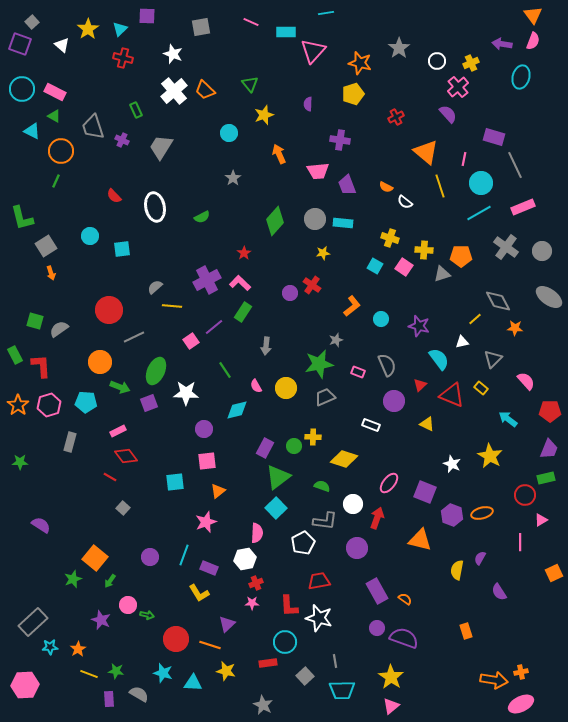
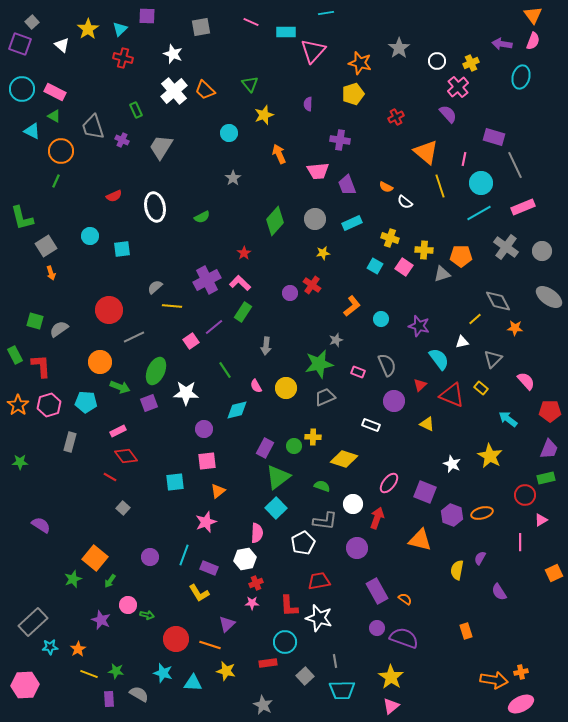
red semicircle at (114, 196): rotated 70 degrees counterclockwise
cyan rectangle at (343, 223): moved 9 px right; rotated 30 degrees counterclockwise
